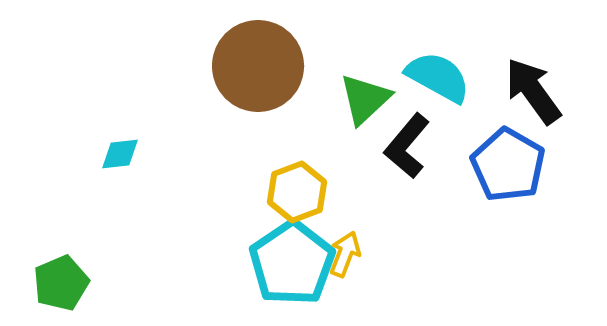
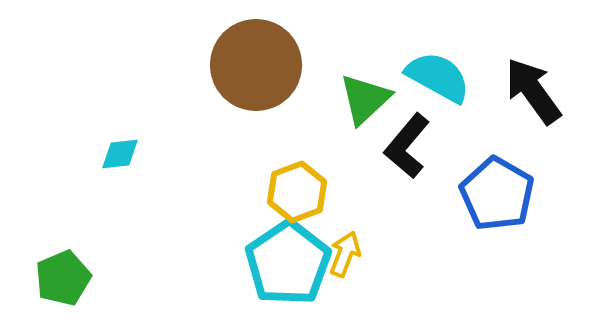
brown circle: moved 2 px left, 1 px up
blue pentagon: moved 11 px left, 29 px down
cyan pentagon: moved 4 px left
green pentagon: moved 2 px right, 5 px up
